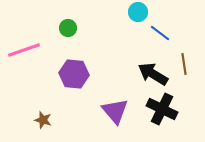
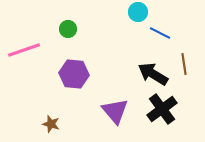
green circle: moved 1 px down
blue line: rotated 10 degrees counterclockwise
black cross: rotated 28 degrees clockwise
brown star: moved 8 px right, 4 px down
